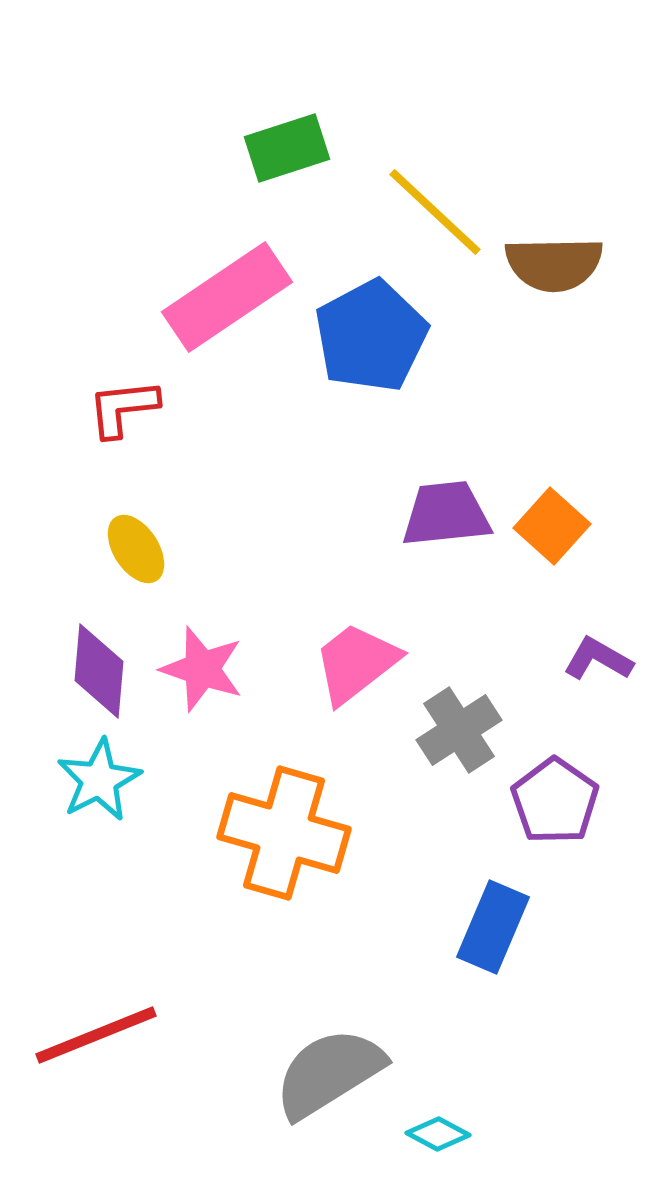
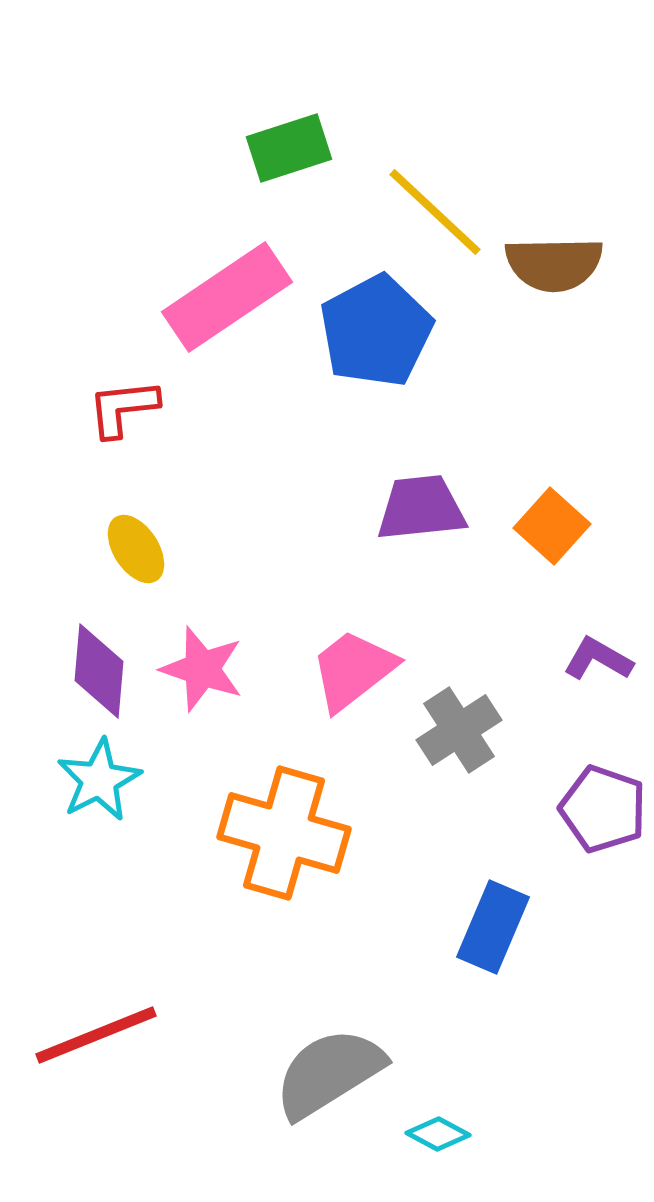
green rectangle: moved 2 px right
blue pentagon: moved 5 px right, 5 px up
purple trapezoid: moved 25 px left, 6 px up
pink trapezoid: moved 3 px left, 7 px down
purple pentagon: moved 48 px right, 8 px down; rotated 16 degrees counterclockwise
